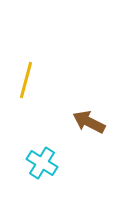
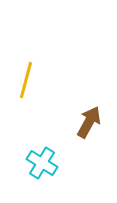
brown arrow: rotated 92 degrees clockwise
